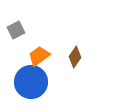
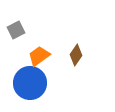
brown diamond: moved 1 px right, 2 px up
blue circle: moved 1 px left, 1 px down
